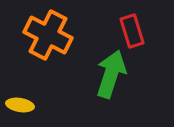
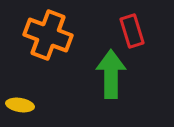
orange cross: rotated 6 degrees counterclockwise
green arrow: rotated 18 degrees counterclockwise
